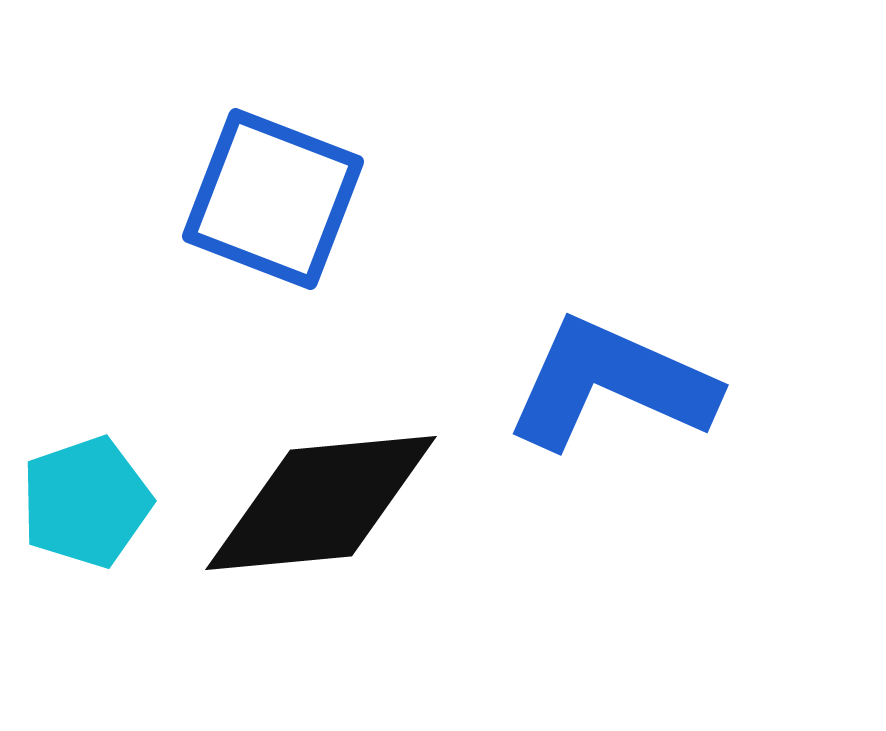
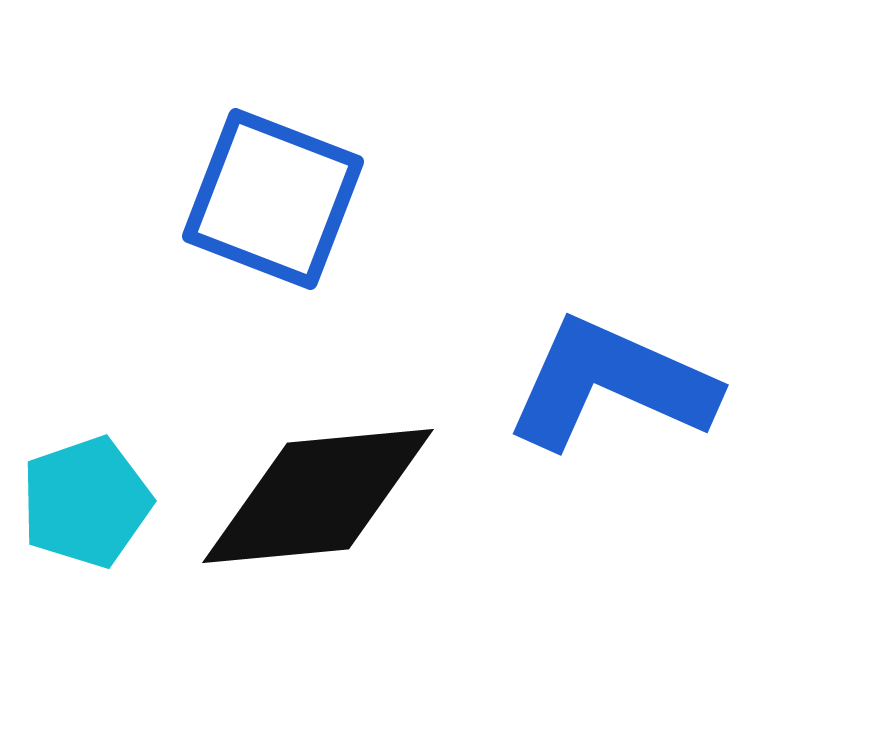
black diamond: moved 3 px left, 7 px up
